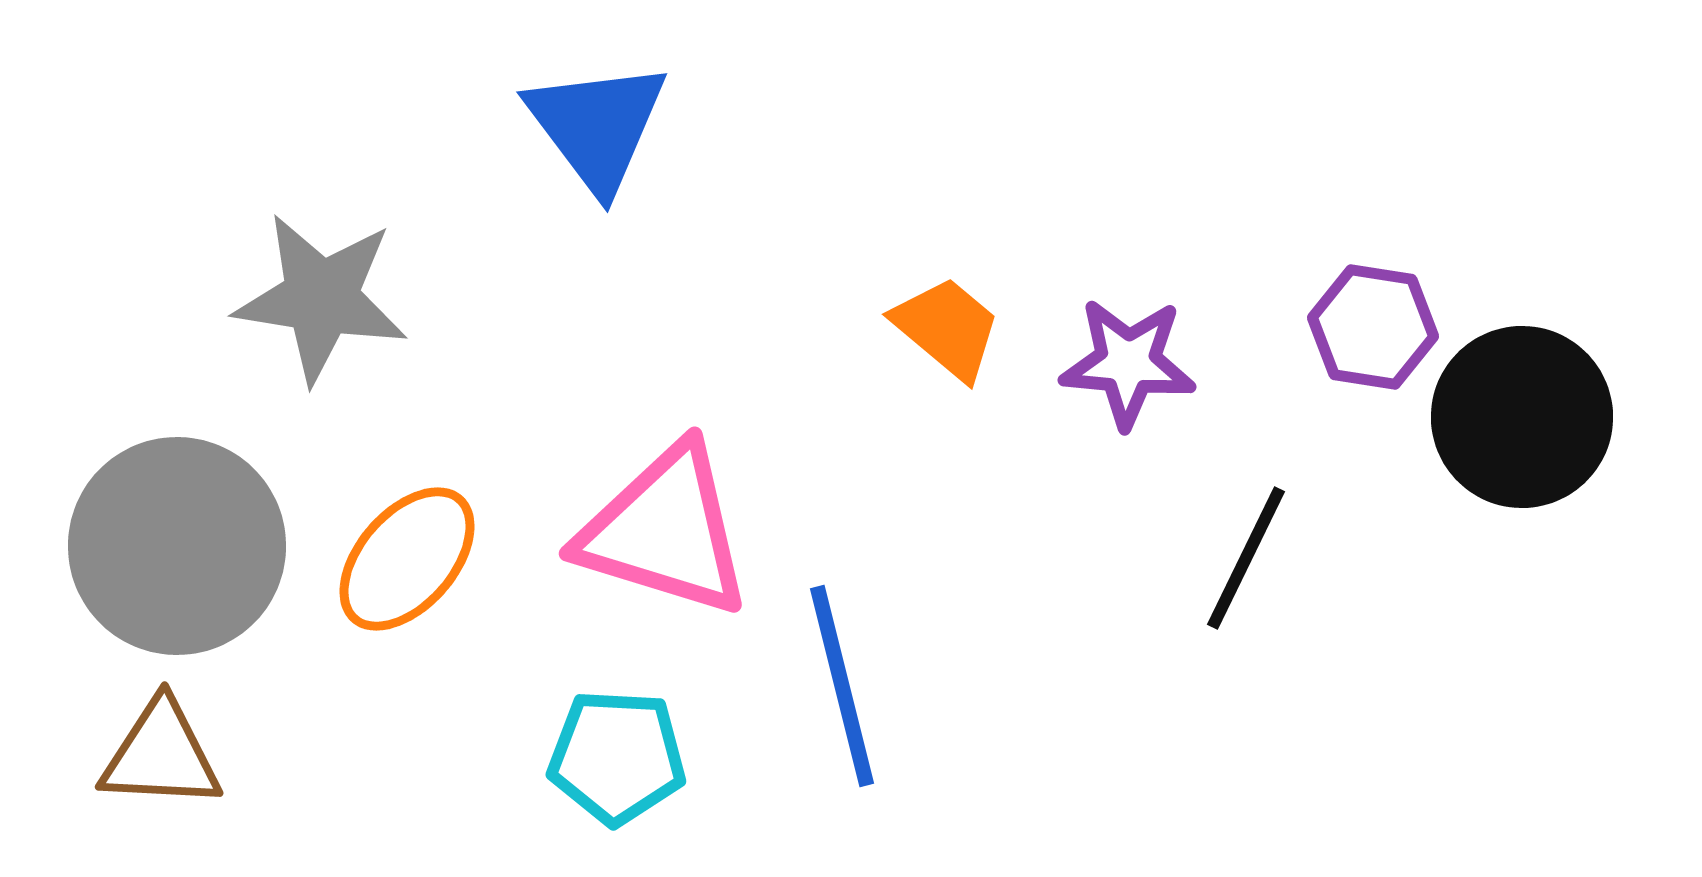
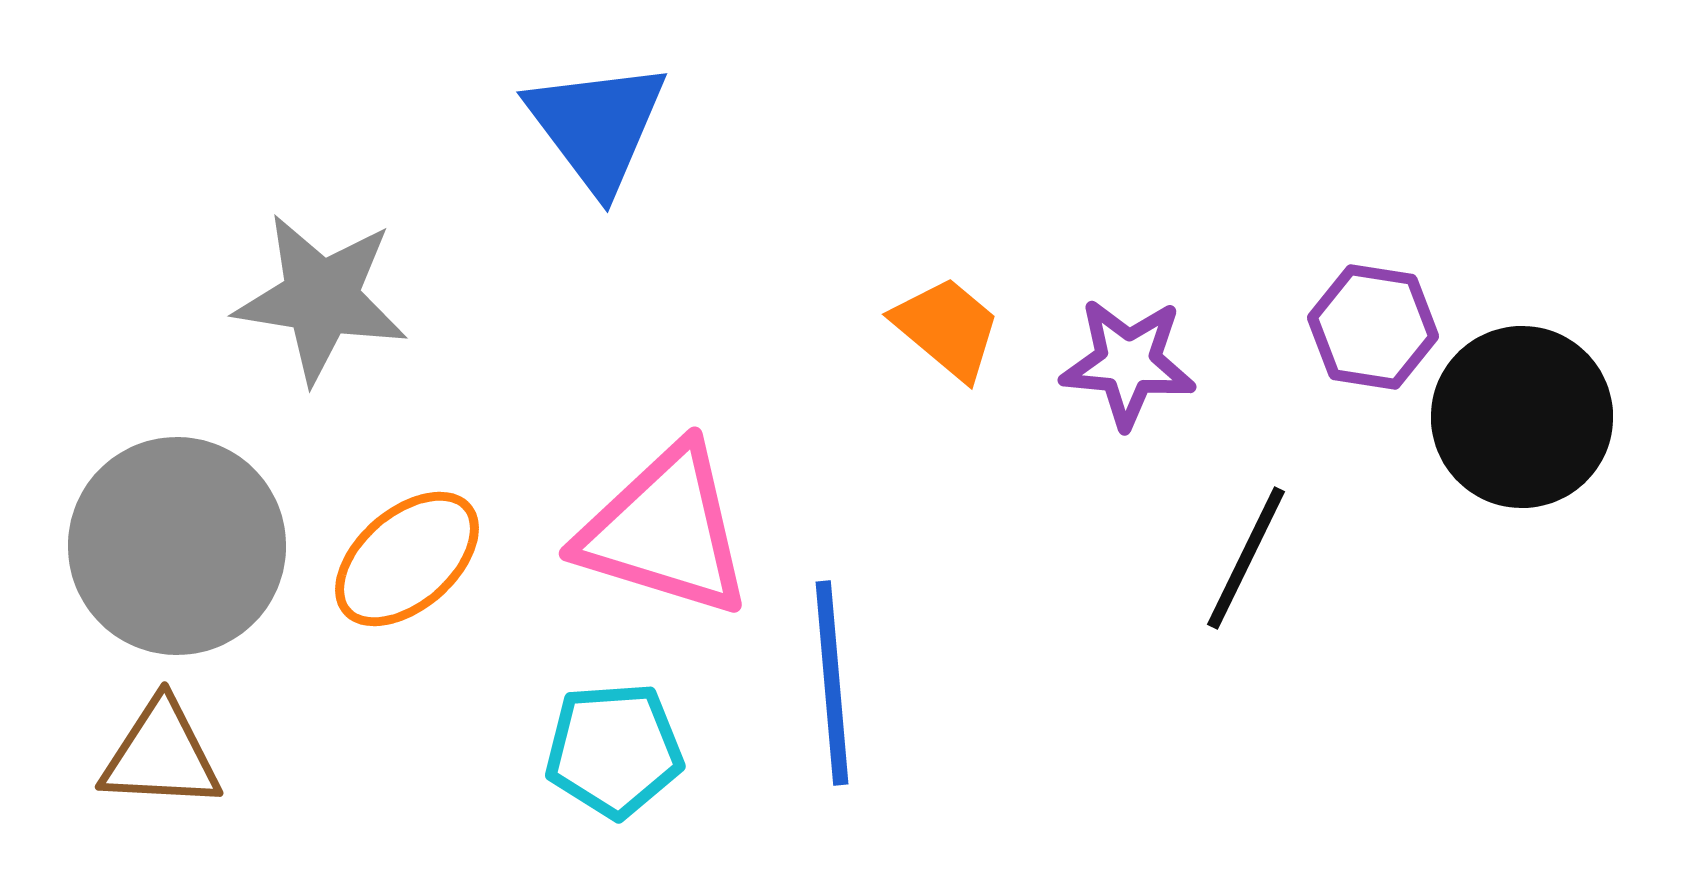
orange ellipse: rotated 8 degrees clockwise
blue line: moved 10 px left, 3 px up; rotated 9 degrees clockwise
cyan pentagon: moved 3 px left, 7 px up; rotated 7 degrees counterclockwise
